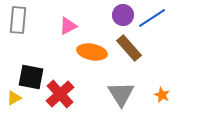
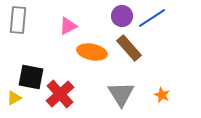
purple circle: moved 1 px left, 1 px down
